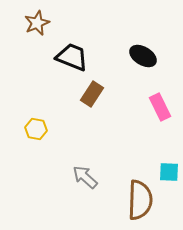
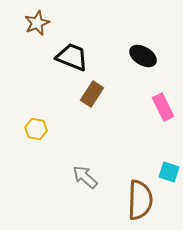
pink rectangle: moved 3 px right
cyan square: rotated 15 degrees clockwise
